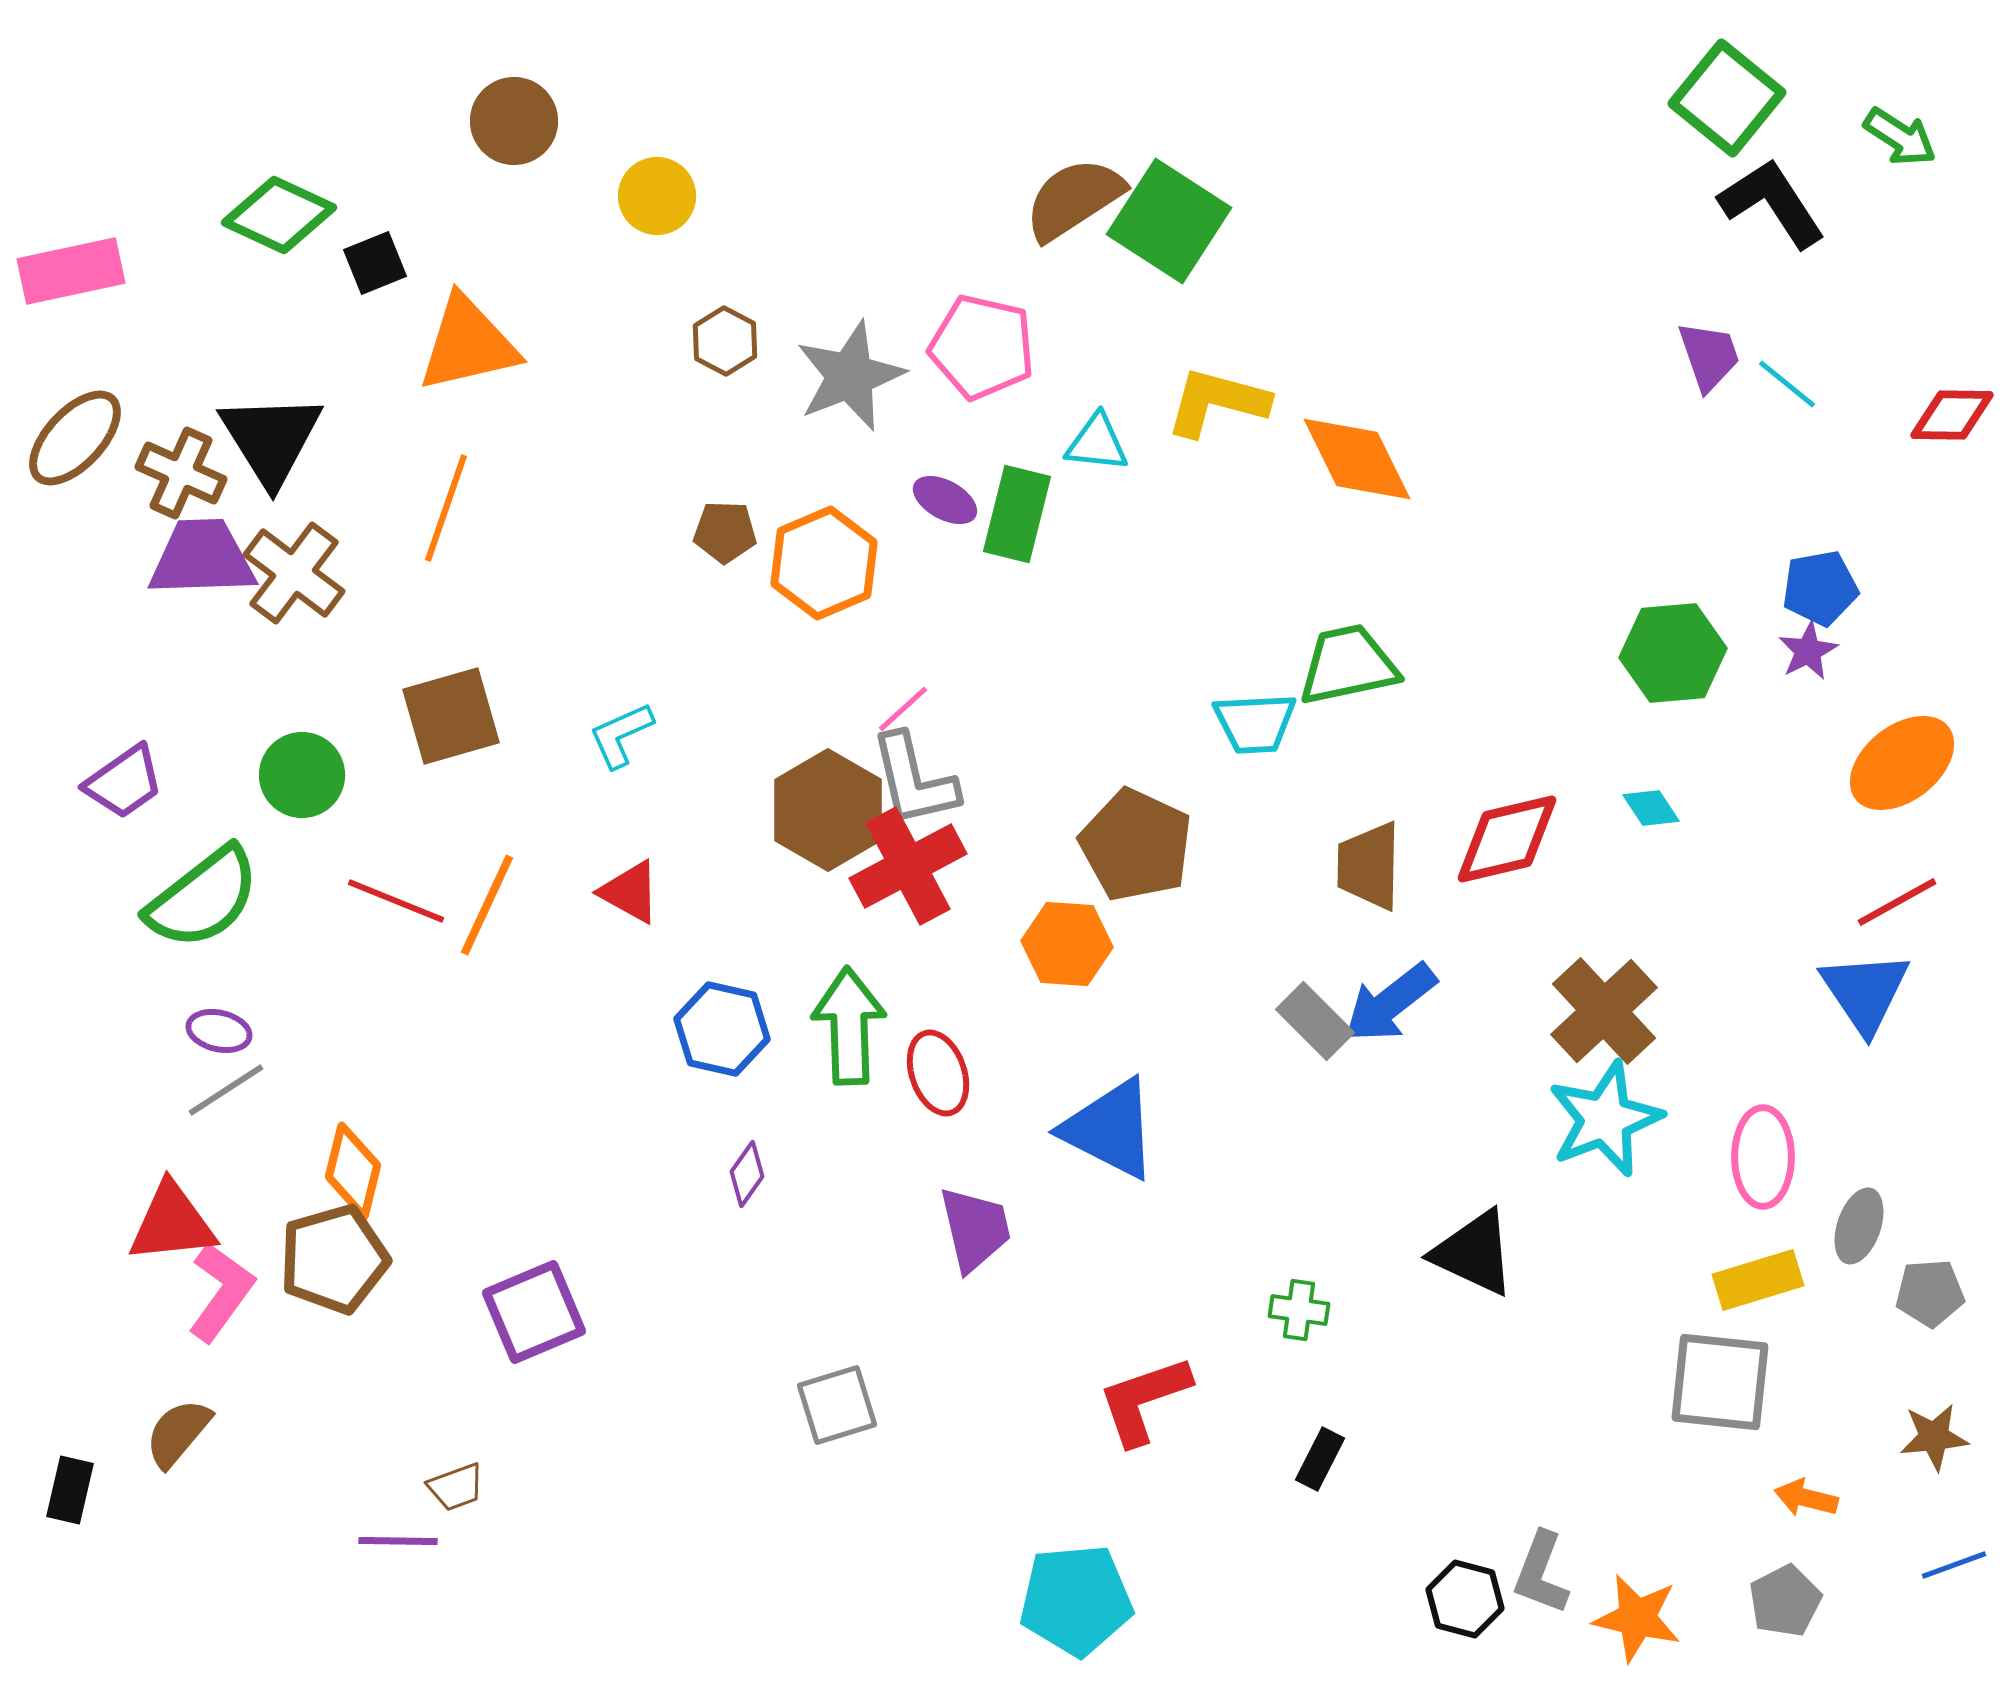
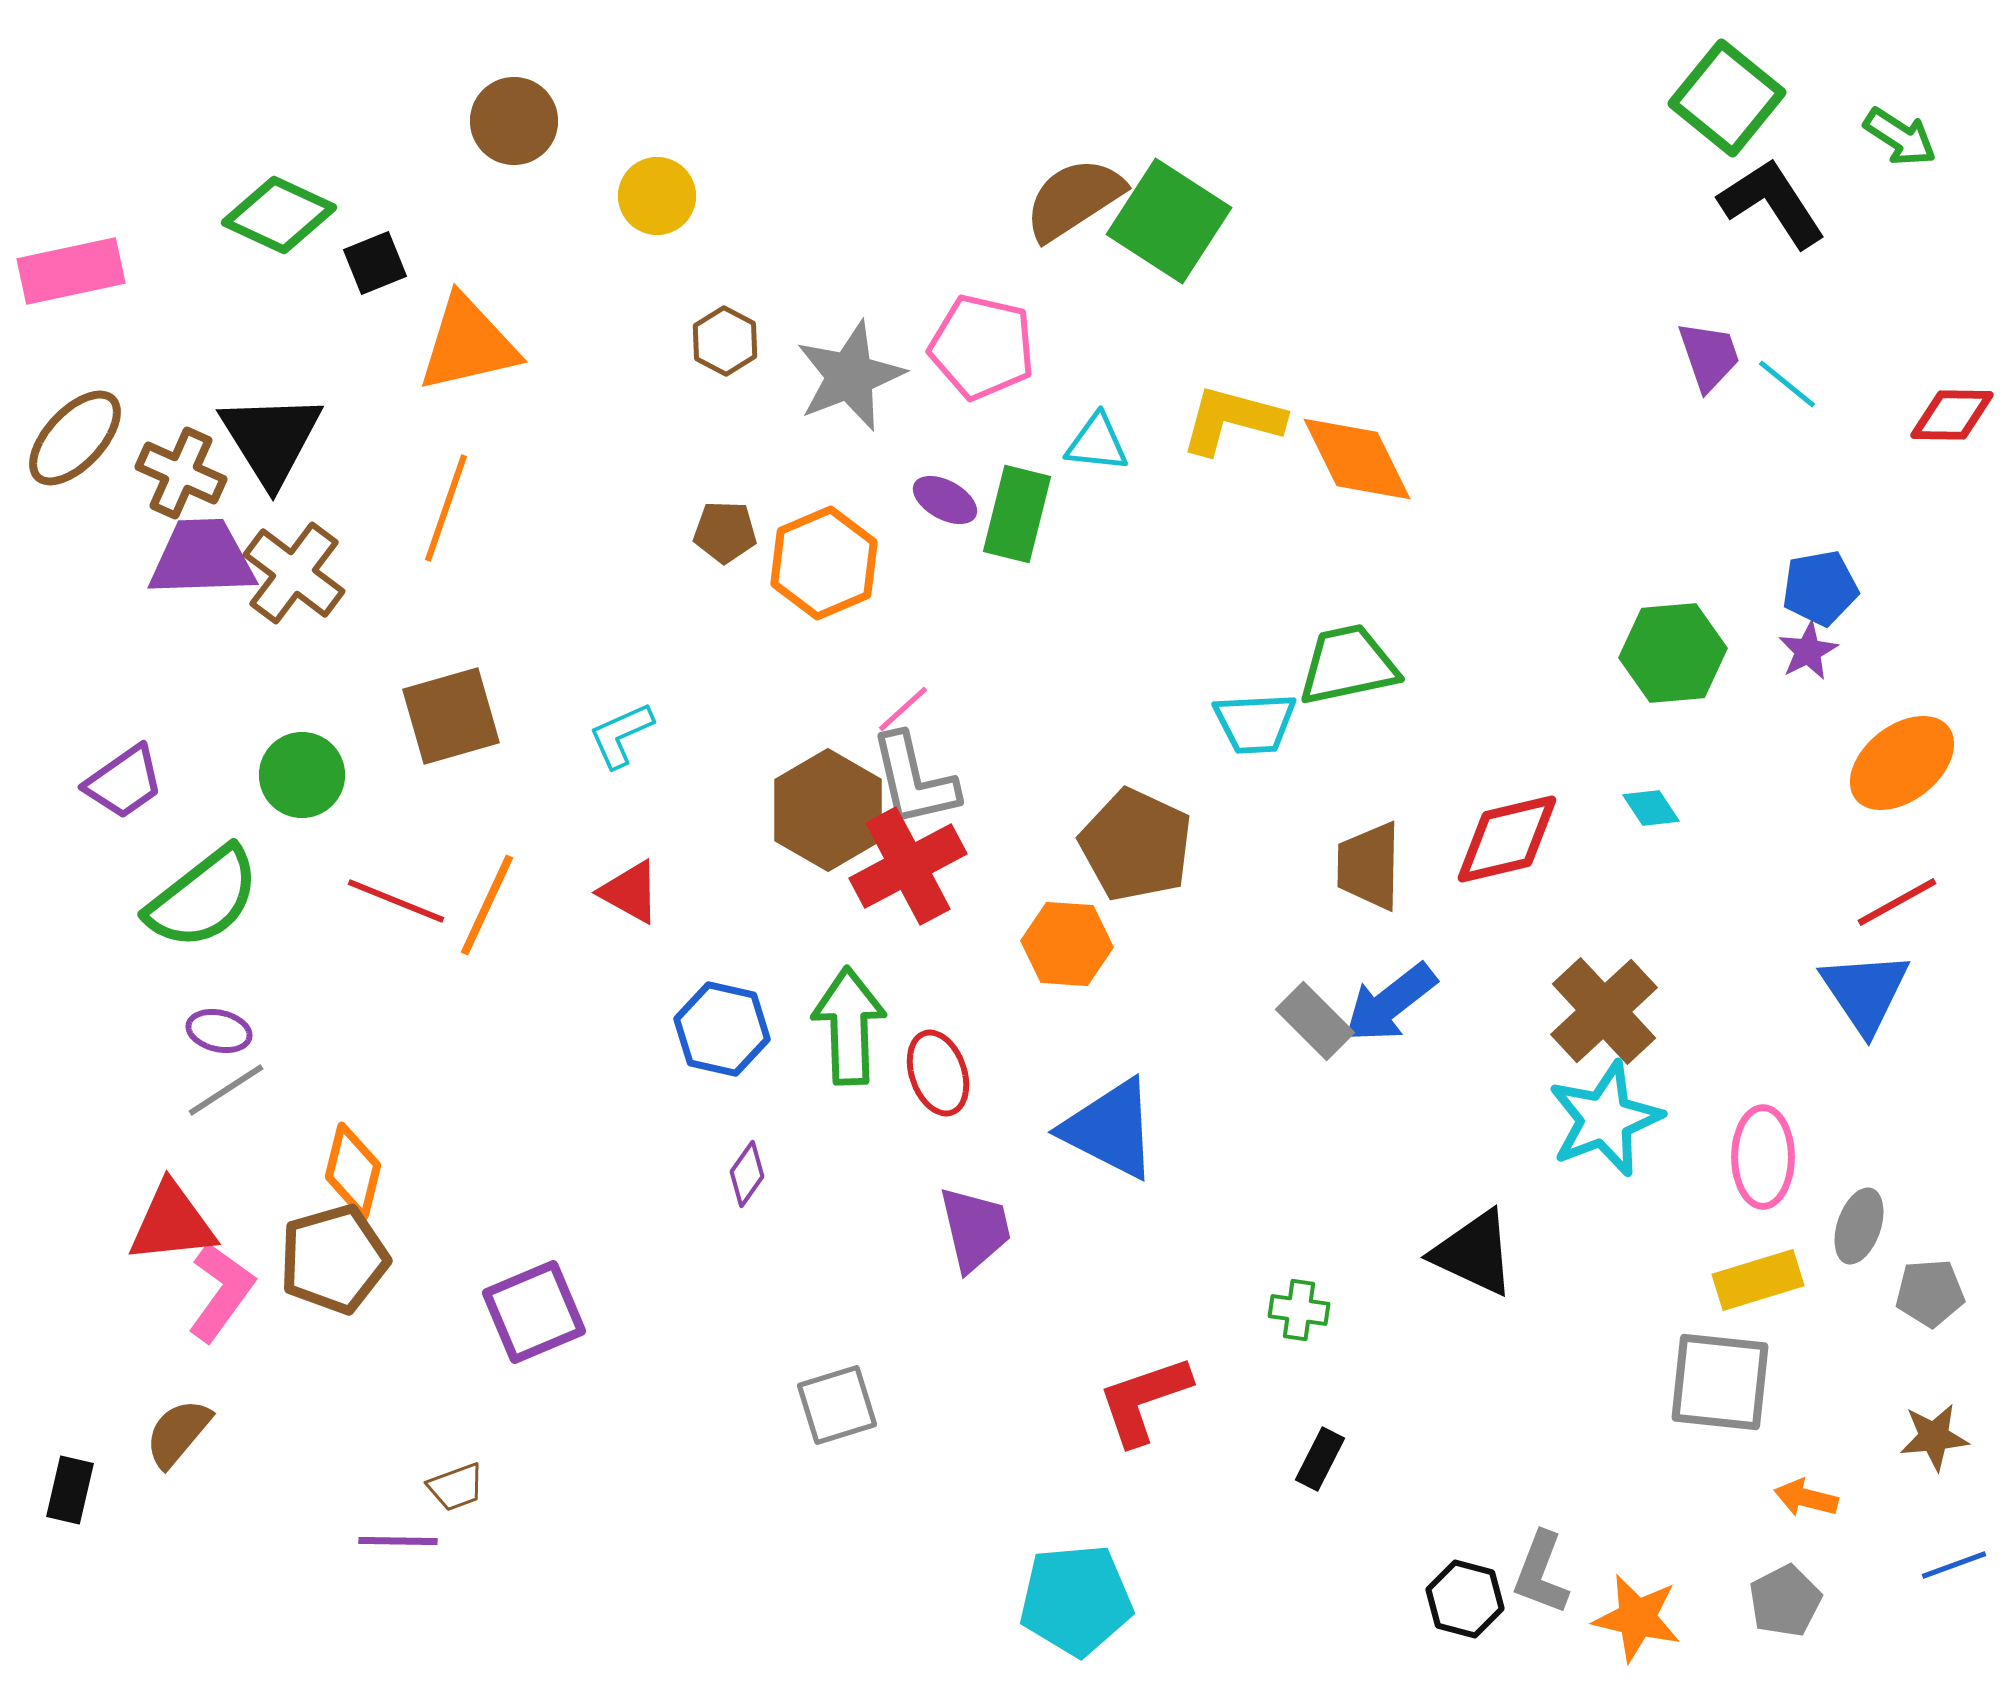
yellow L-shape at (1217, 402): moved 15 px right, 18 px down
